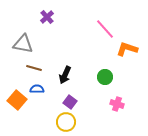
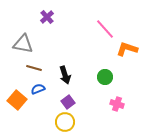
black arrow: rotated 42 degrees counterclockwise
blue semicircle: moved 1 px right; rotated 24 degrees counterclockwise
purple square: moved 2 px left; rotated 16 degrees clockwise
yellow circle: moved 1 px left
